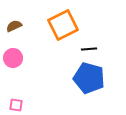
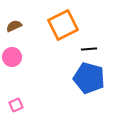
pink circle: moved 1 px left, 1 px up
pink square: rotated 32 degrees counterclockwise
